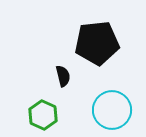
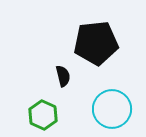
black pentagon: moved 1 px left
cyan circle: moved 1 px up
